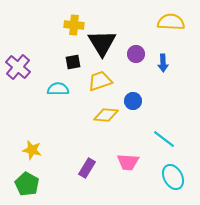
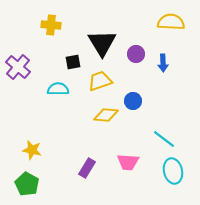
yellow cross: moved 23 px left
cyan ellipse: moved 6 px up; rotated 15 degrees clockwise
